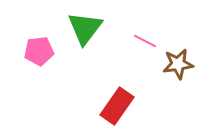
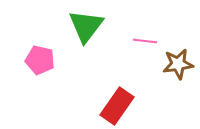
green triangle: moved 1 px right, 2 px up
pink line: rotated 20 degrees counterclockwise
pink pentagon: moved 1 px right, 9 px down; rotated 20 degrees clockwise
